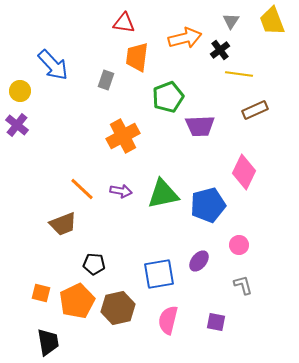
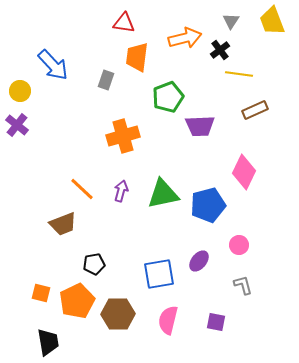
orange cross: rotated 12 degrees clockwise
purple arrow: rotated 85 degrees counterclockwise
black pentagon: rotated 15 degrees counterclockwise
brown hexagon: moved 6 px down; rotated 12 degrees clockwise
